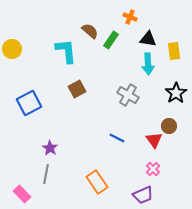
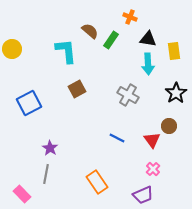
red triangle: moved 2 px left
